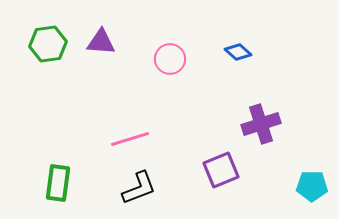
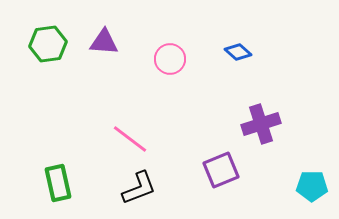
purple triangle: moved 3 px right
pink line: rotated 54 degrees clockwise
green rectangle: rotated 21 degrees counterclockwise
